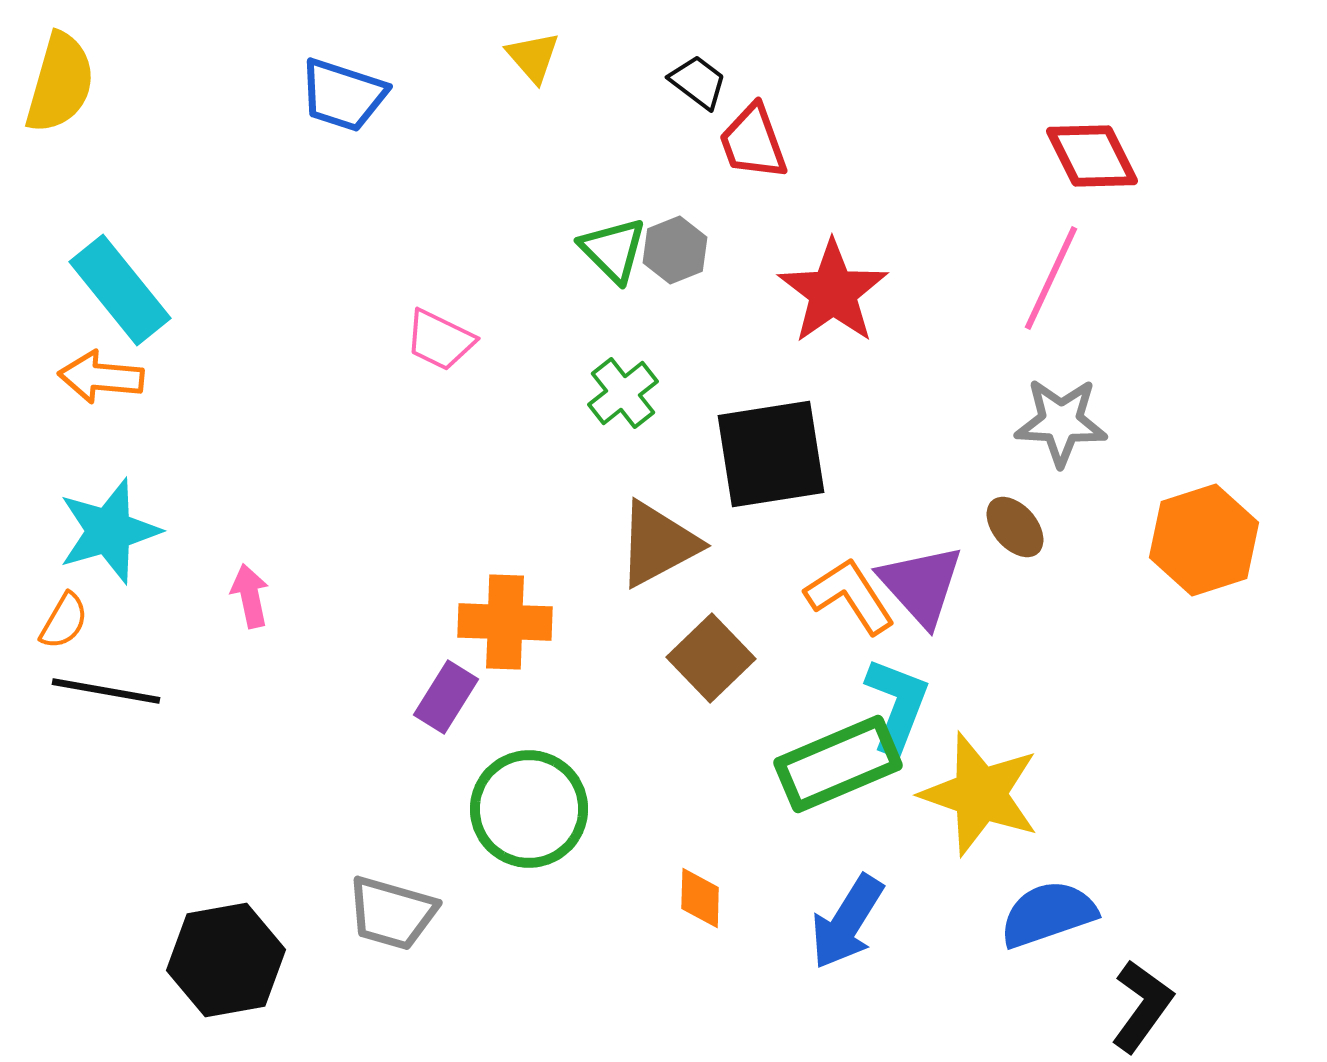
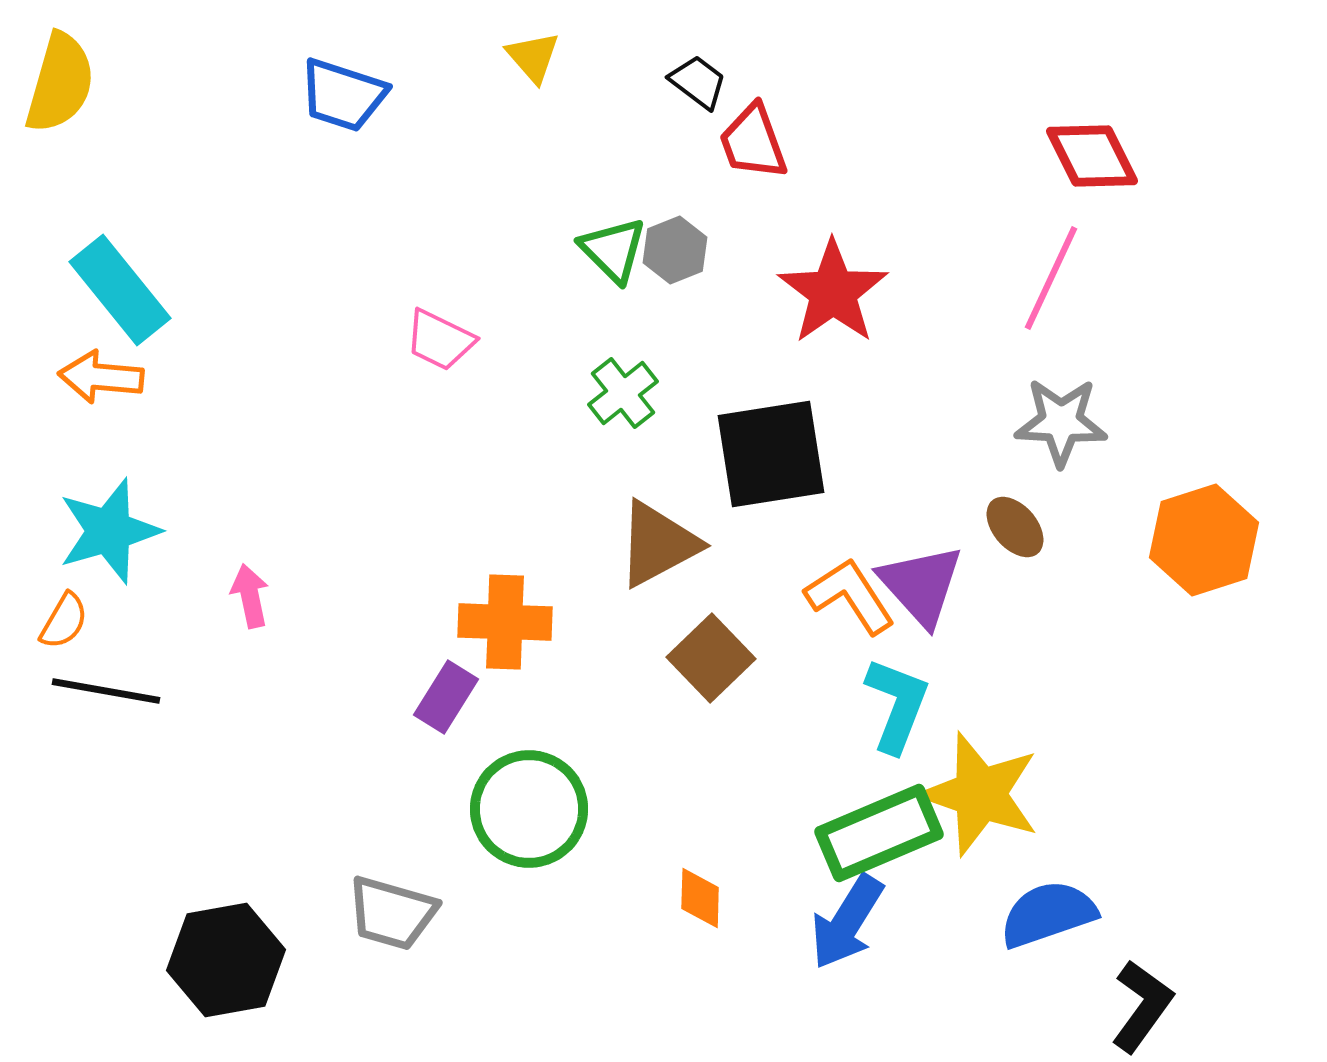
green rectangle: moved 41 px right, 69 px down
